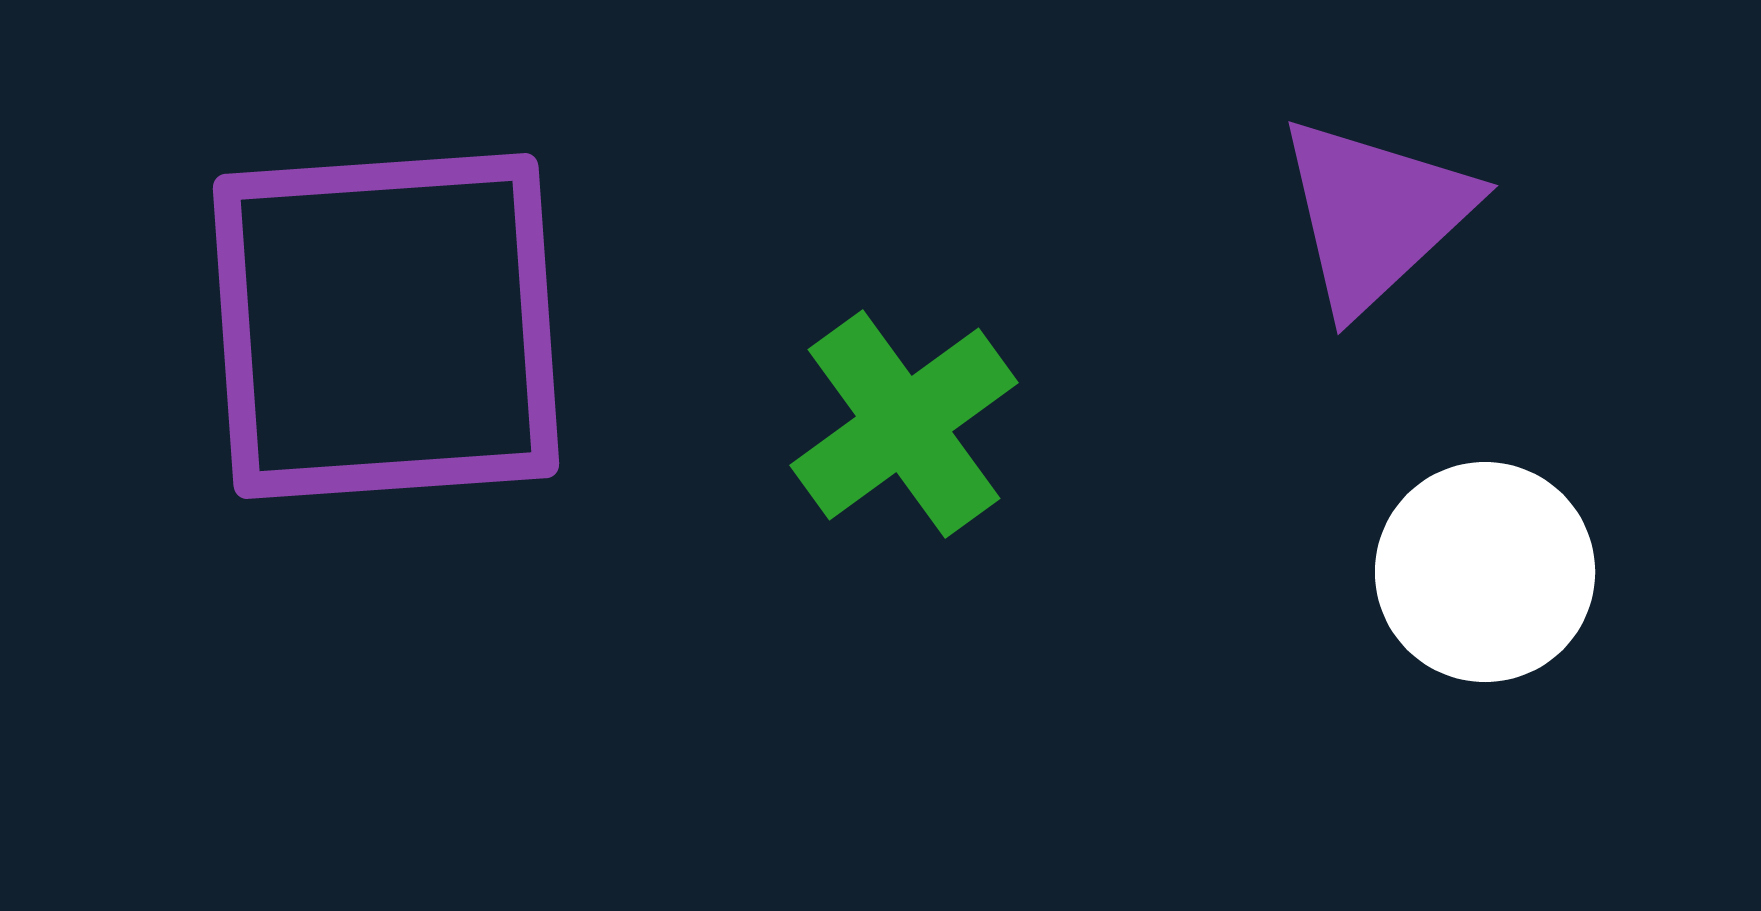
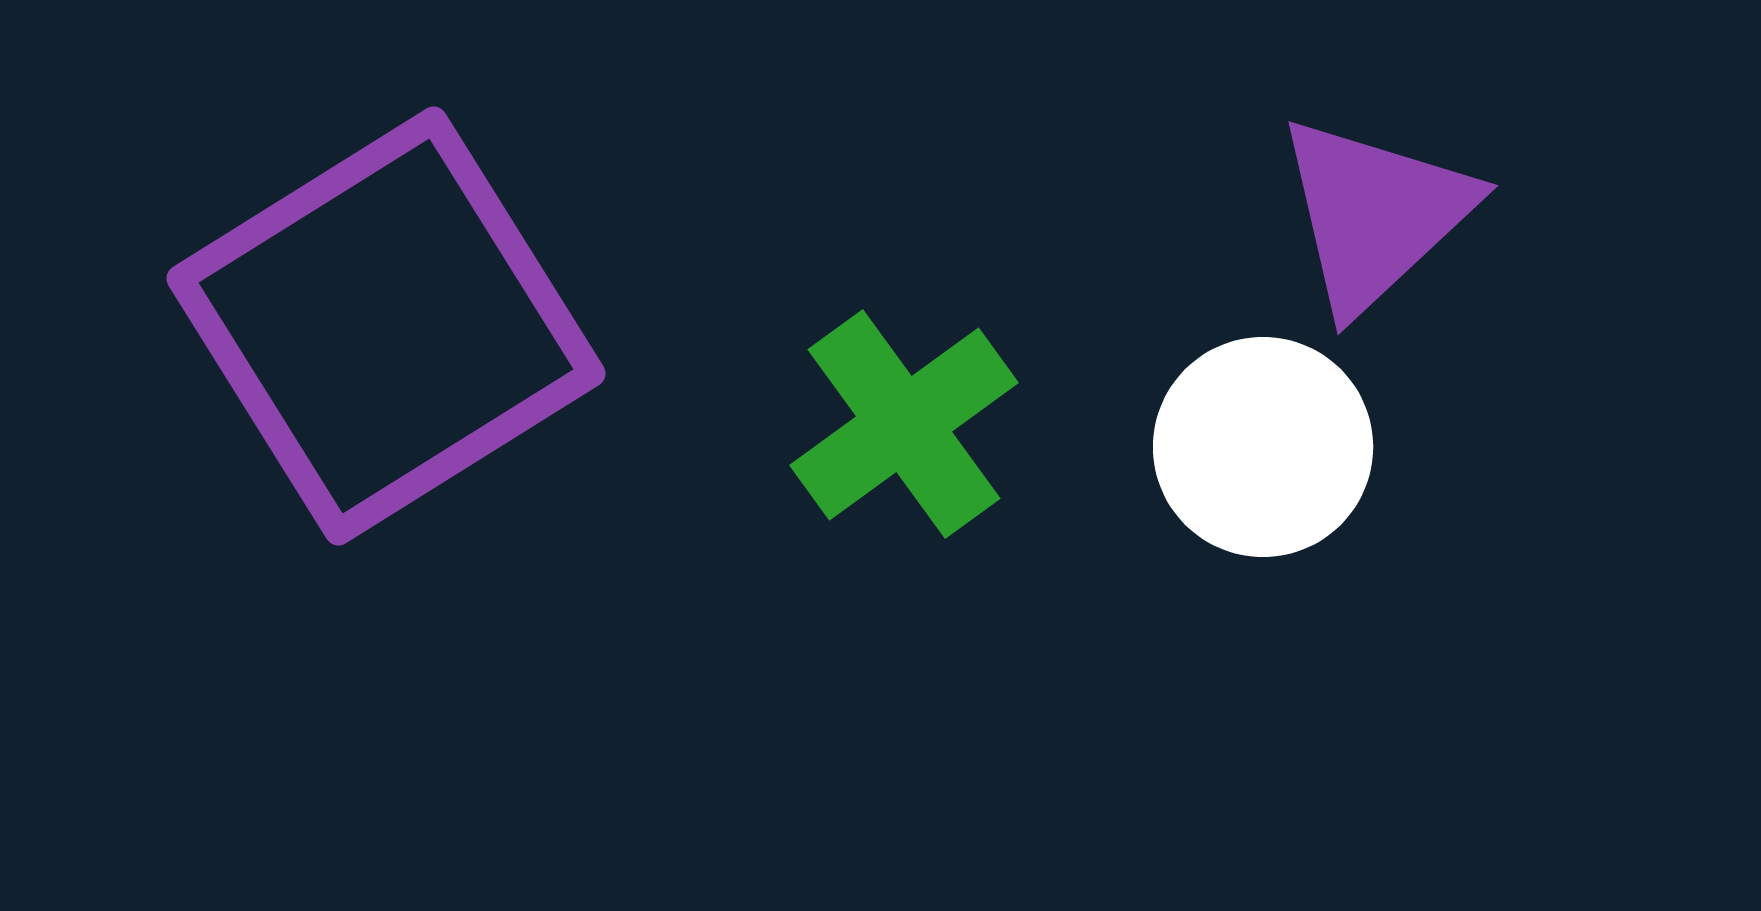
purple square: rotated 28 degrees counterclockwise
white circle: moved 222 px left, 125 px up
